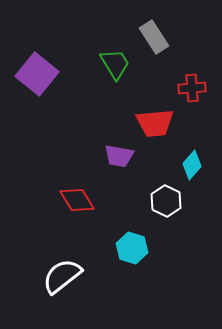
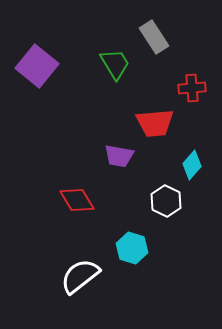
purple square: moved 8 px up
white semicircle: moved 18 px right
